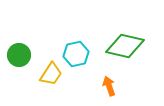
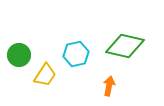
yellow trapezoid: moved 6 px left, 1 px down
orange arrow: rotated 30 degrees clockwise
